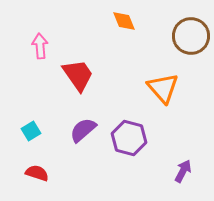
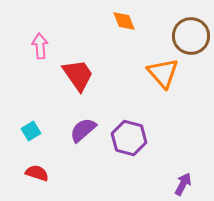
orange triangle: moved 15 px up
purple arrow: moved 13 px down
